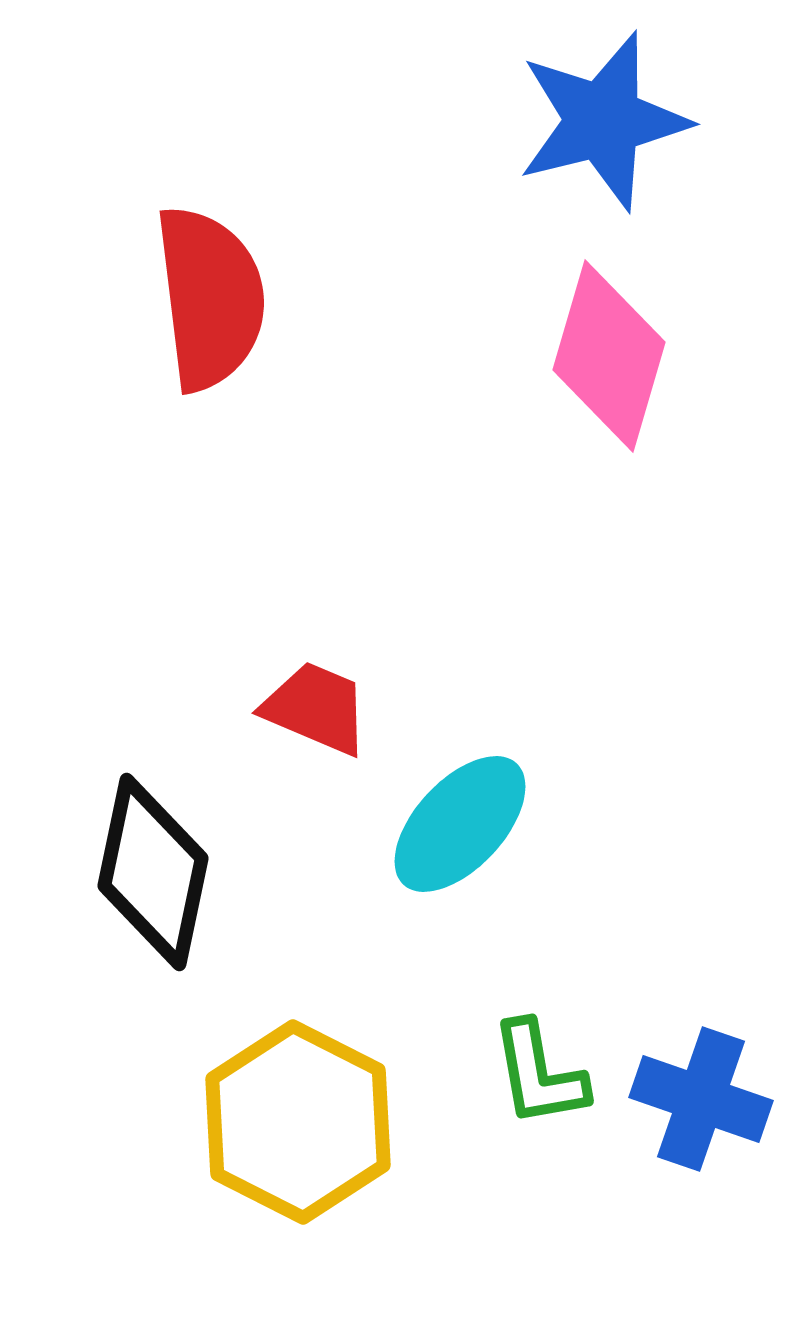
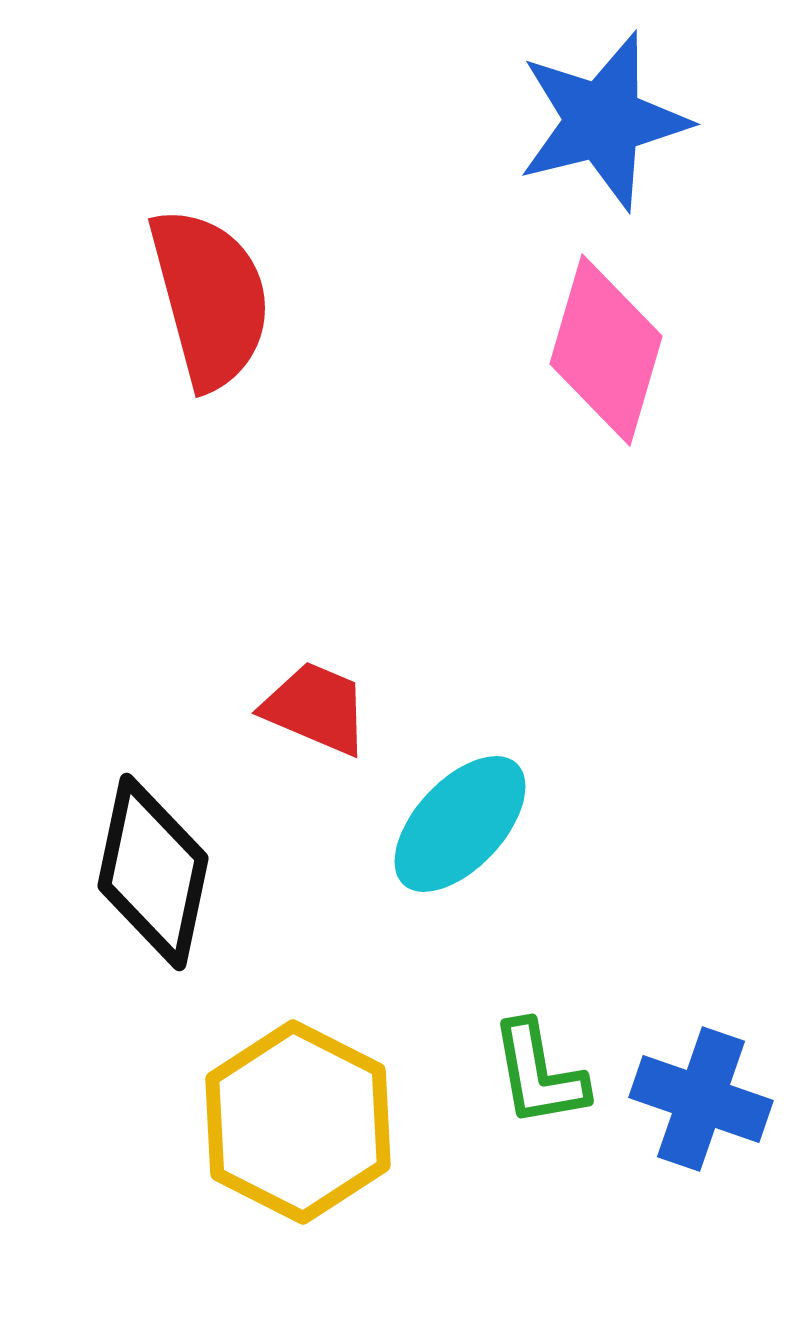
red semicircle: rotated 8 degrees counterclockwise
pink diamond: moved 3 px left, 6 px up
